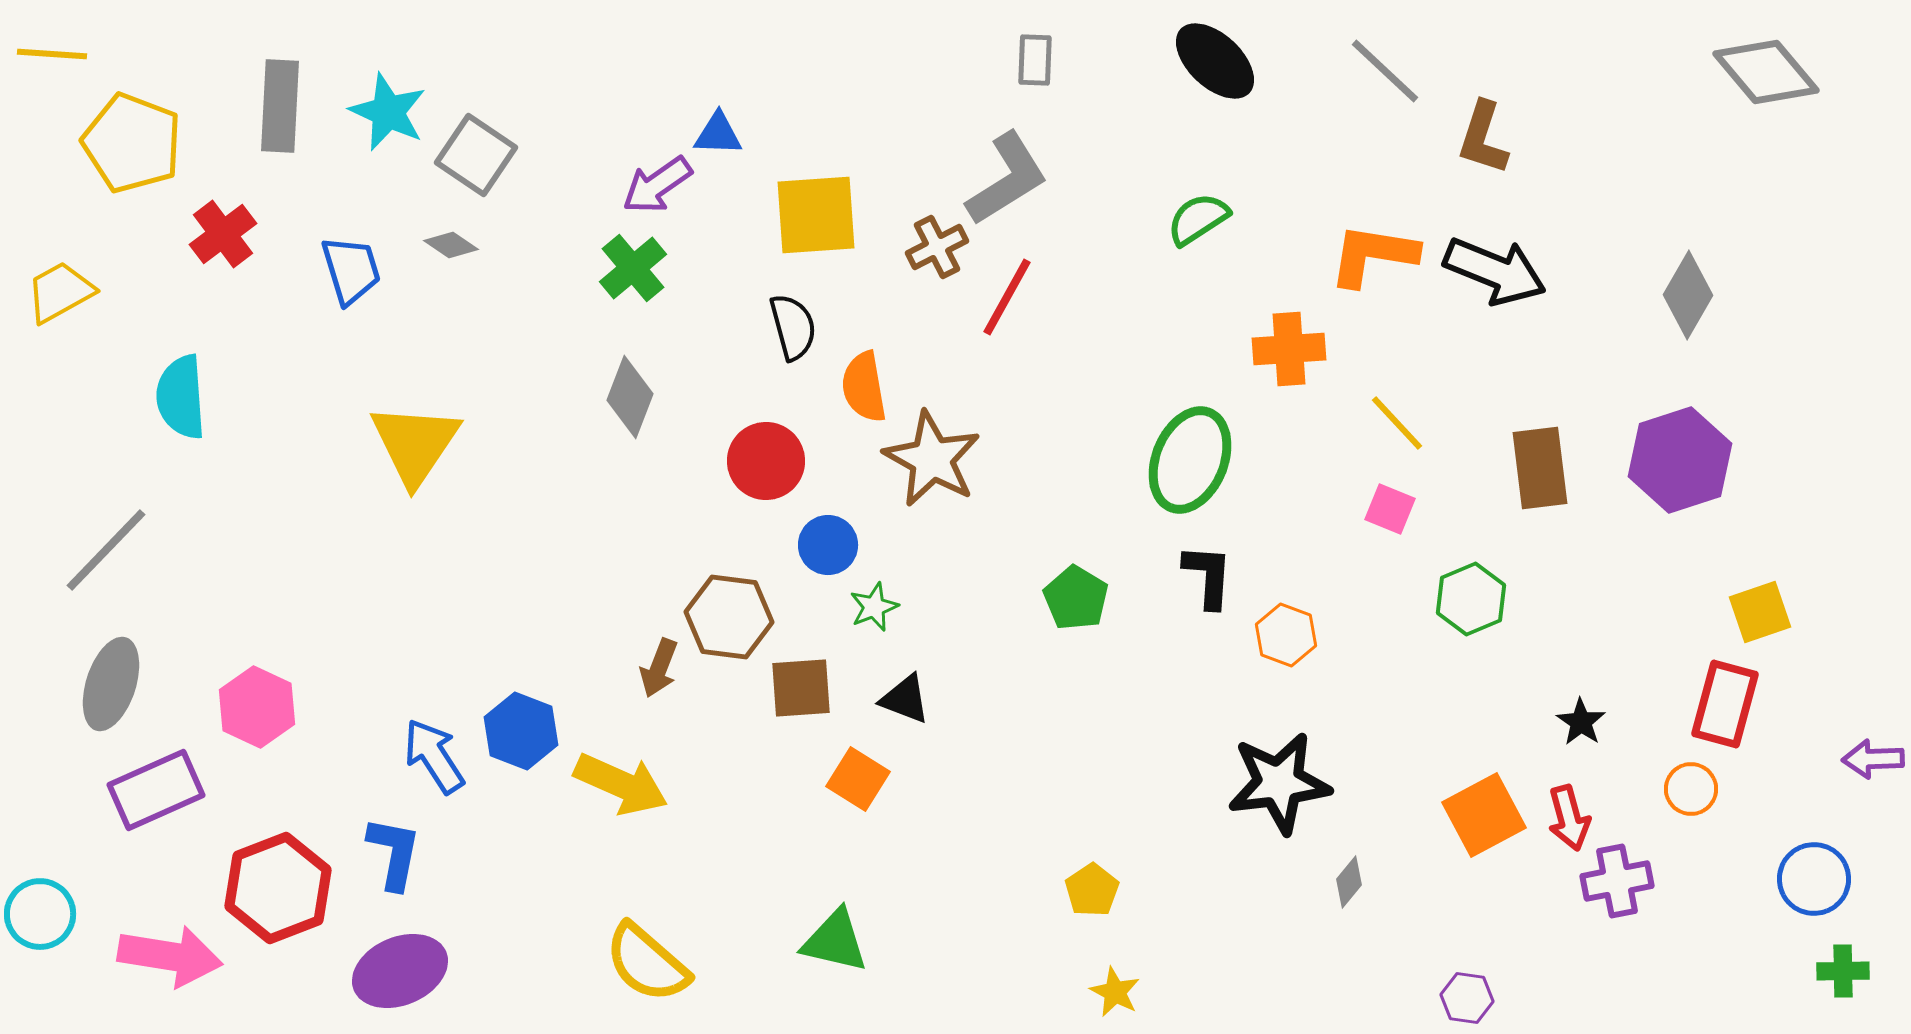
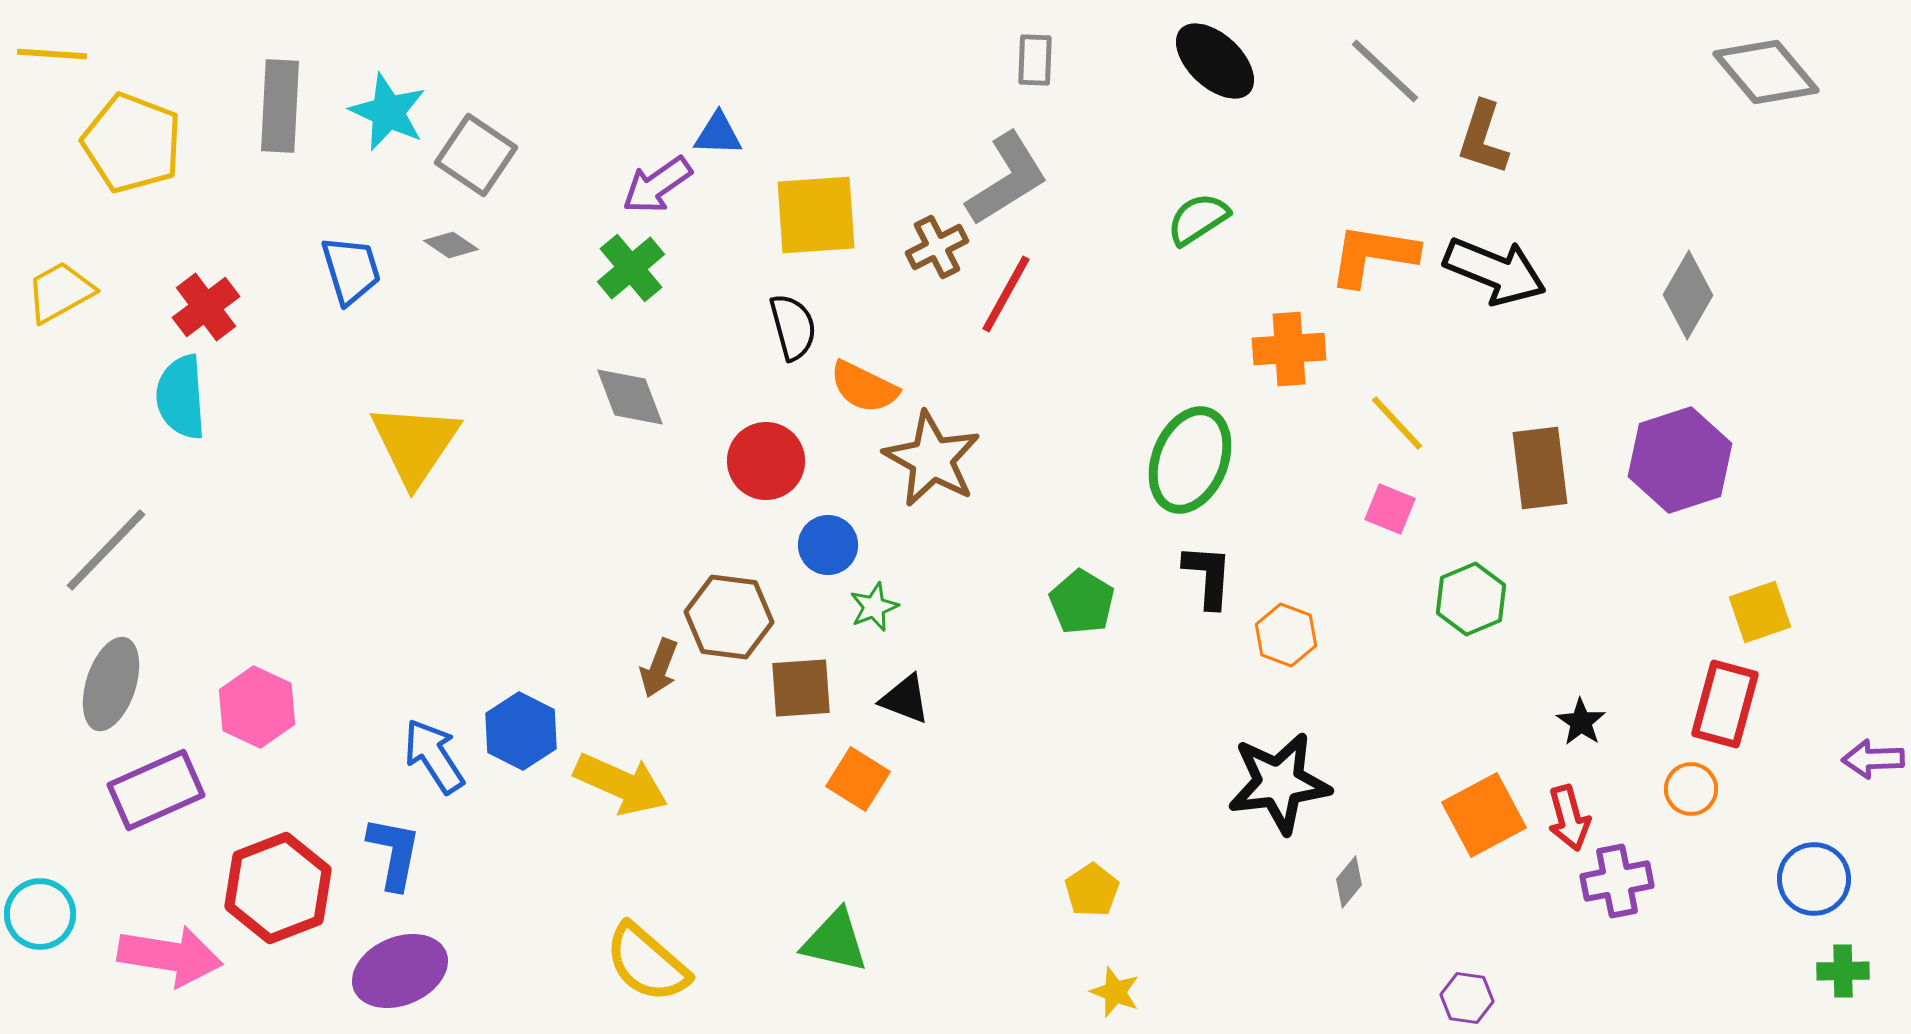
red cross at (223, 234): moved 17 px left, 73 px down
green cross at (633, 268): moved 2 px left
red line at (1007, 297): moved 1 px left, 3 px up
orange semicircle at (864, 387): rotated 54 degrees counterclockwise
gray diamond at (630, 397): rotated 42 degrees counterclockwise
green pentagon at (1076, 598): moved 6 px right, 4 px down
blue hexagon at (521, 731): rotated 6 degrees clockwise
yellow star at (1115, 992): rotated 6 degrees counterclockwise
